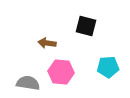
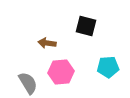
pink hexagon: rotated 10 degrees counterclockwise
gray semicircle: rotated 50 degrees clockwise
